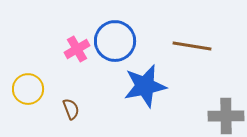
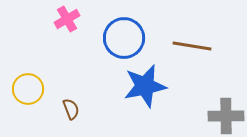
blue circle: moved 9 px right, 3 px up
pink cross: moved 10 px left, 30 px up
